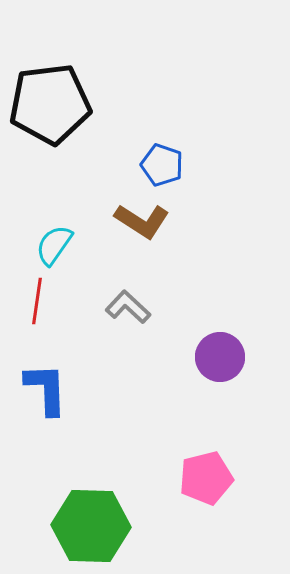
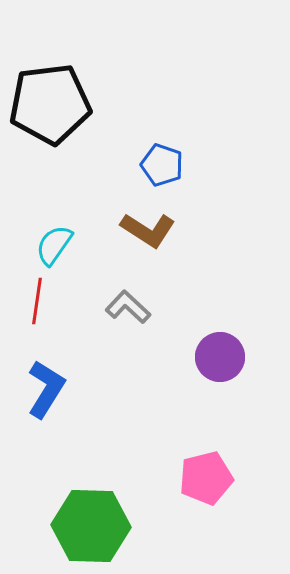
brown L-shape: moved 6 px right, 9 px down
blue L-shape: rotated 34 degrees clockwise
